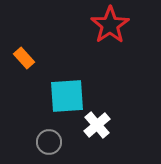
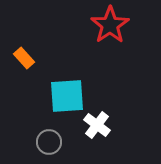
white cross: rotated 12 degrees counterclockwise
